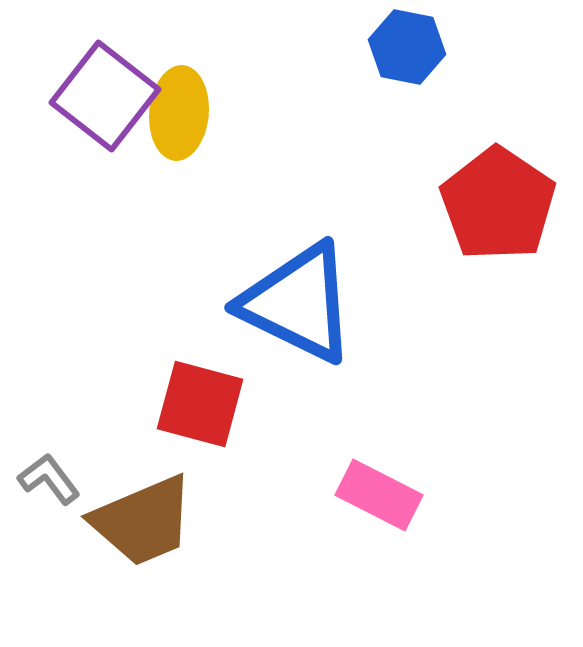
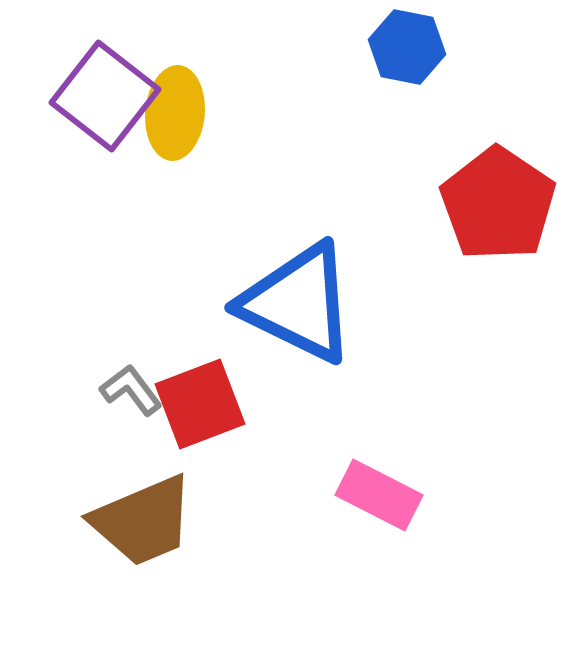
yellow ellipse: moved 4 px left
red square: rotated 36 degrees counterclockwise
gray L-shape: moved 82 px right, 89 px up
